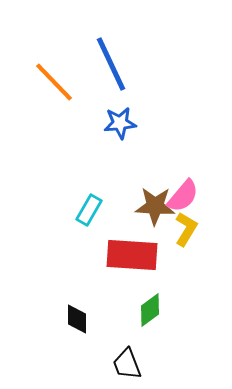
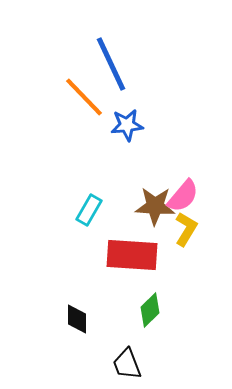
orange line: moved 30 px right, 15 px down
blue star: moved 7 px right, 2 px down
green diamond: rotated 8 degrees counterclockwise
